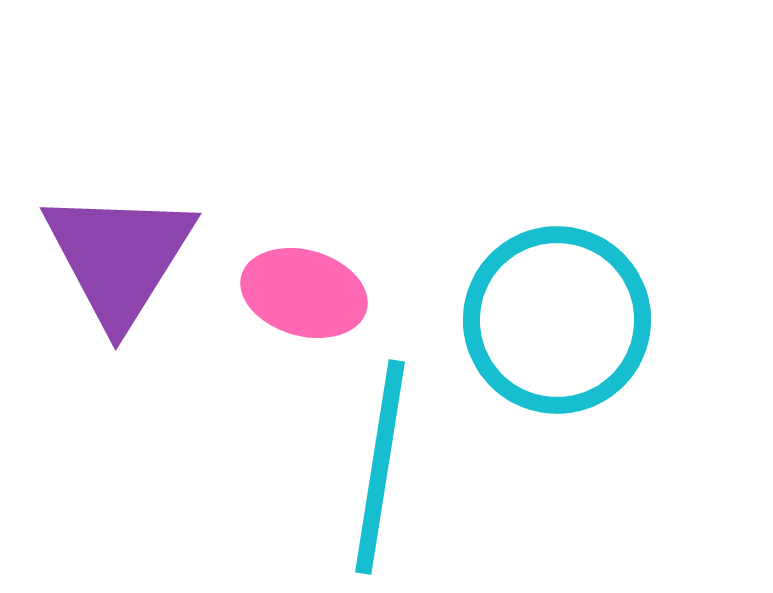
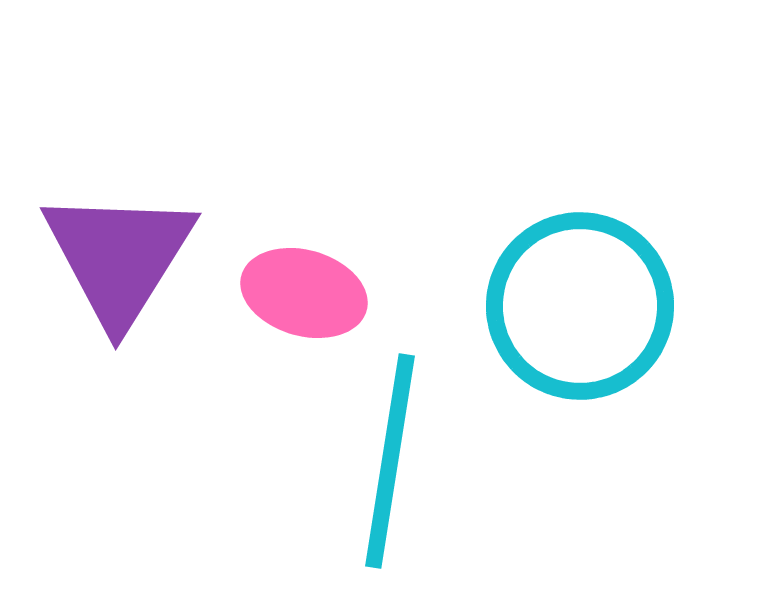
cyan circle: moved 23 px right, 14 px up
cyan line: moved 10 px right, 6 px up
